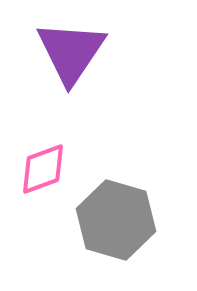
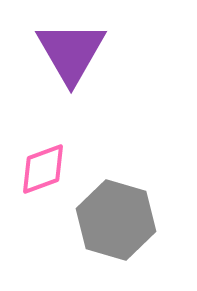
purple triangle: rotated 4 degrees counterclockwise
